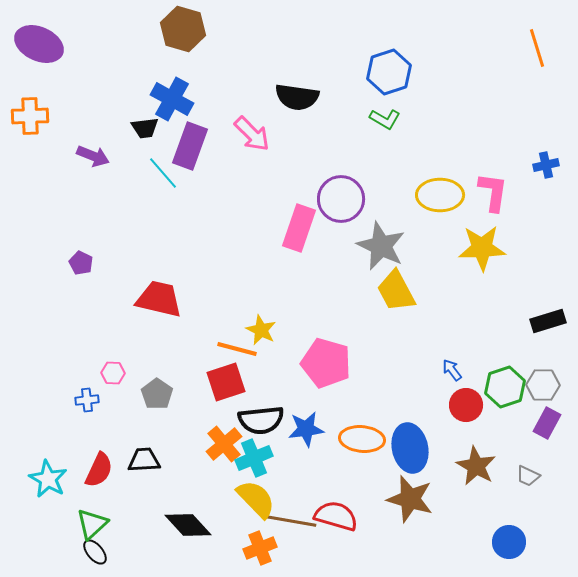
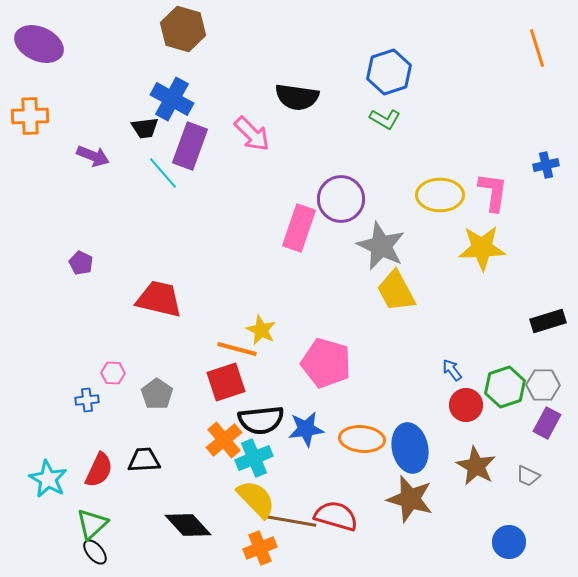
orange cross at (224, 444): moved 4 px up
